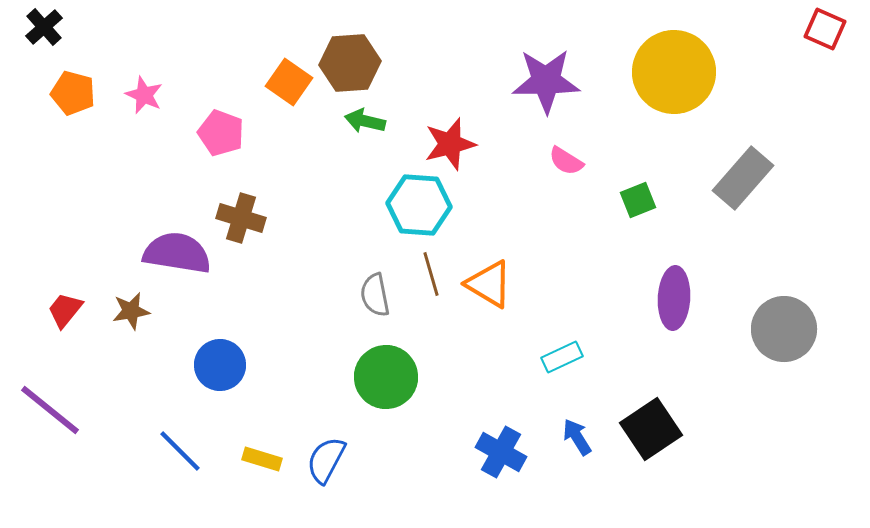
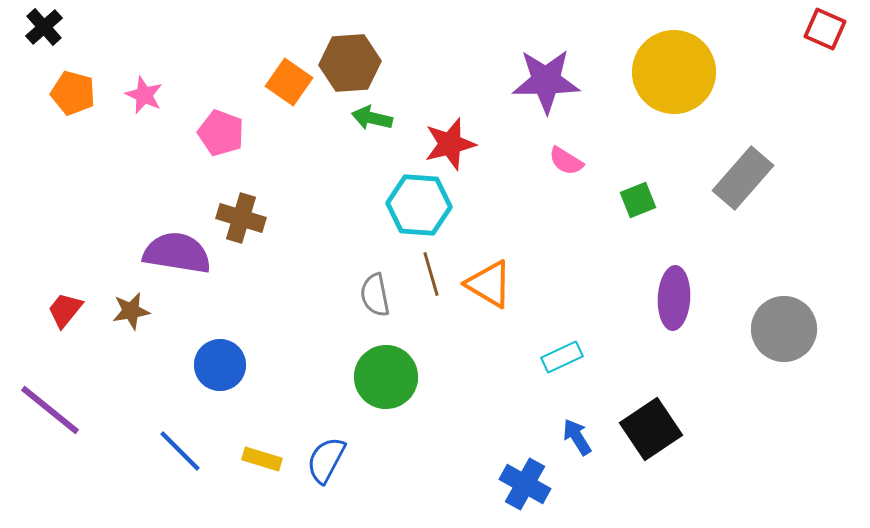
green arrow: moved 7 px right, 3 px up
blue cross: moved 24 px right, 32 px down
